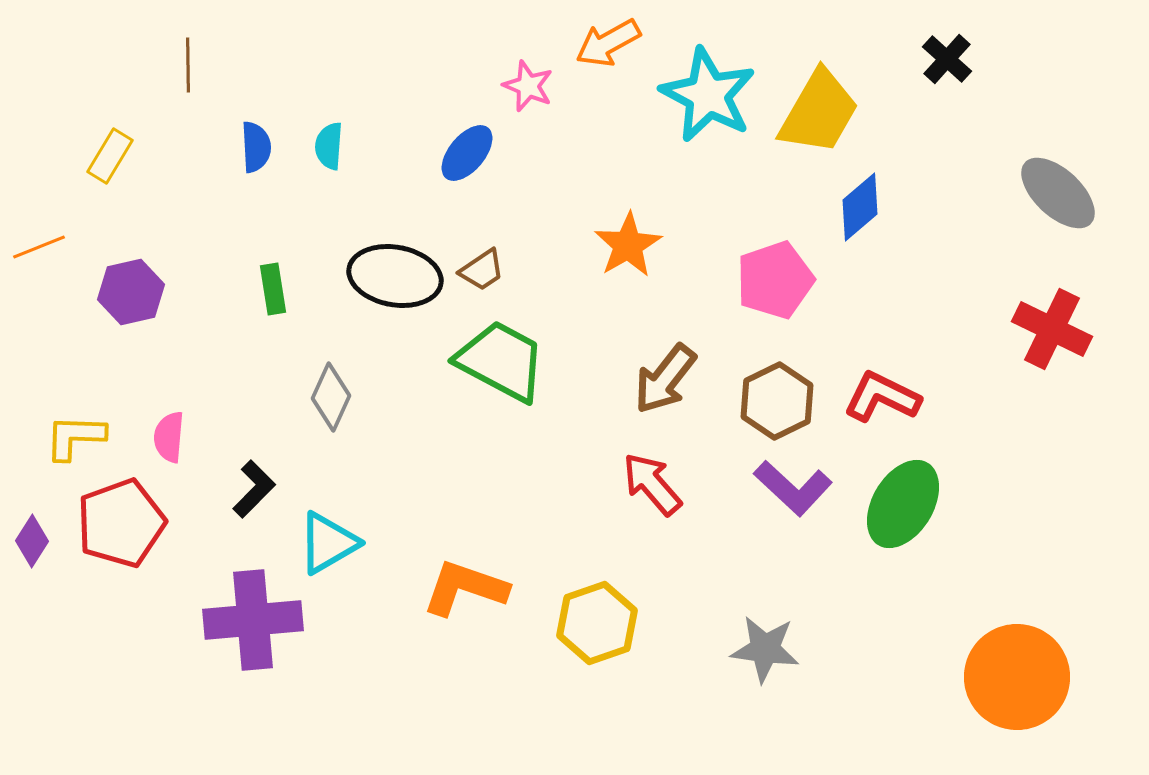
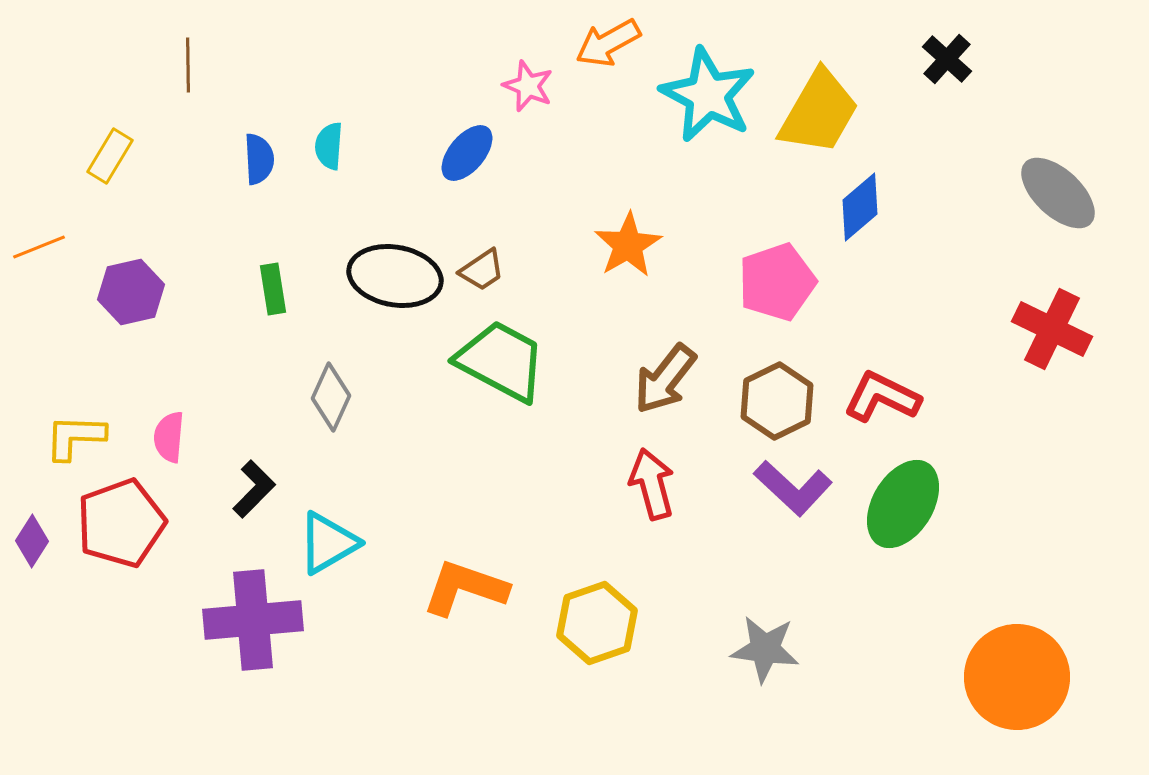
blue semicircle: moved 3 px right, 12 px down
pink pentagon: moved 2 px right, 2 px down
red arrow: rotated 26 degrees clockwise
